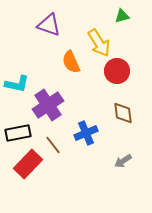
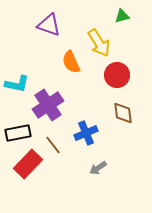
red circle: moved 4 px down
gray arrow: moved 25 px left, 7 px down
